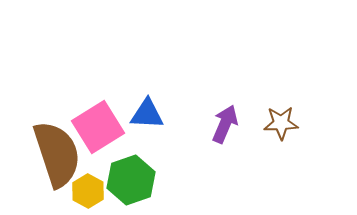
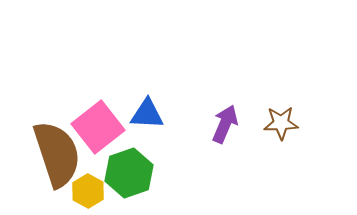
pink square: rotated 6 degrees counterclockwise
green hexagon: moved 2 px left, 7 px up
